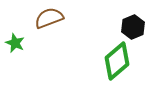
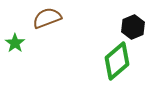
brown semicircle: moved 2 px left
green star: rotated 12 degrees clockwise
